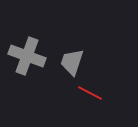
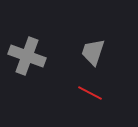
gray trapezoid: moved 21 px right, 10 px up
